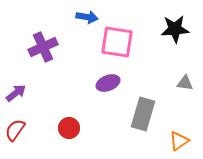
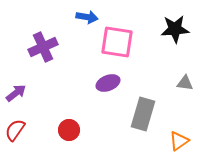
red circle: moved 2 px down
